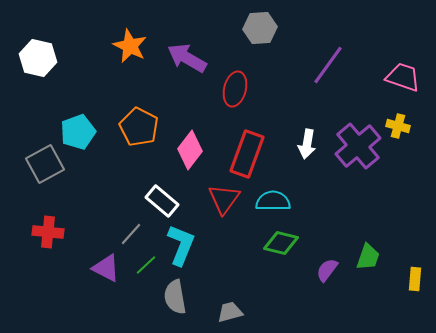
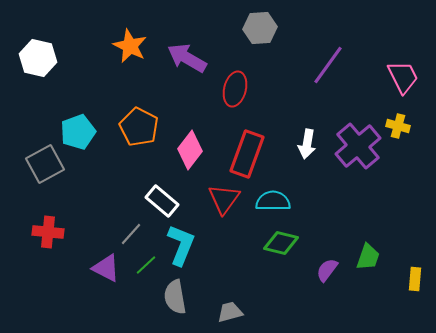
pink trapezoid: rotated 45 degrees clockwise
